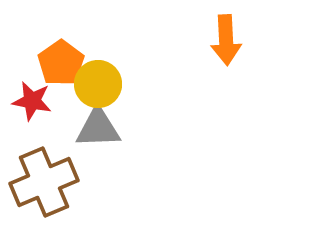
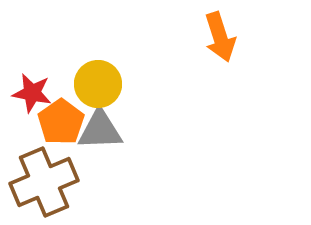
orange arrow: moved 6 px left, 3 px up; rotated 15 degrees counterclockwise
orange pentagon: moved 59 px down
red star: moved 8 px up
gray triangle: moved 2 px right, 2 px down
